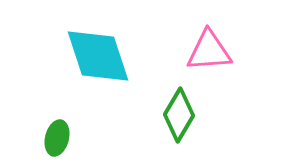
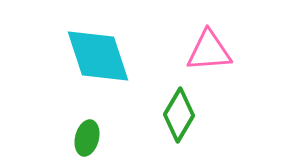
green ellipse: moved 30 px right
